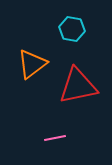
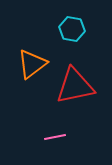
red triangle: moved 3 px left
pink line: moved 1 px up
